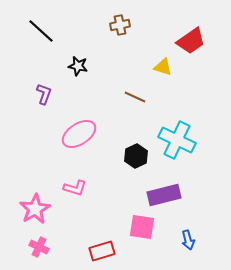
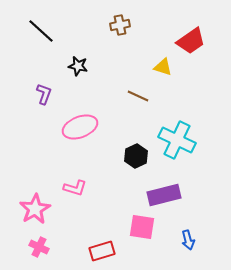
brown line: moved 3 px right, 1 px up
pink ellipse: moved 1 px right, 7 px up; rotated 12 degrees clockwise
